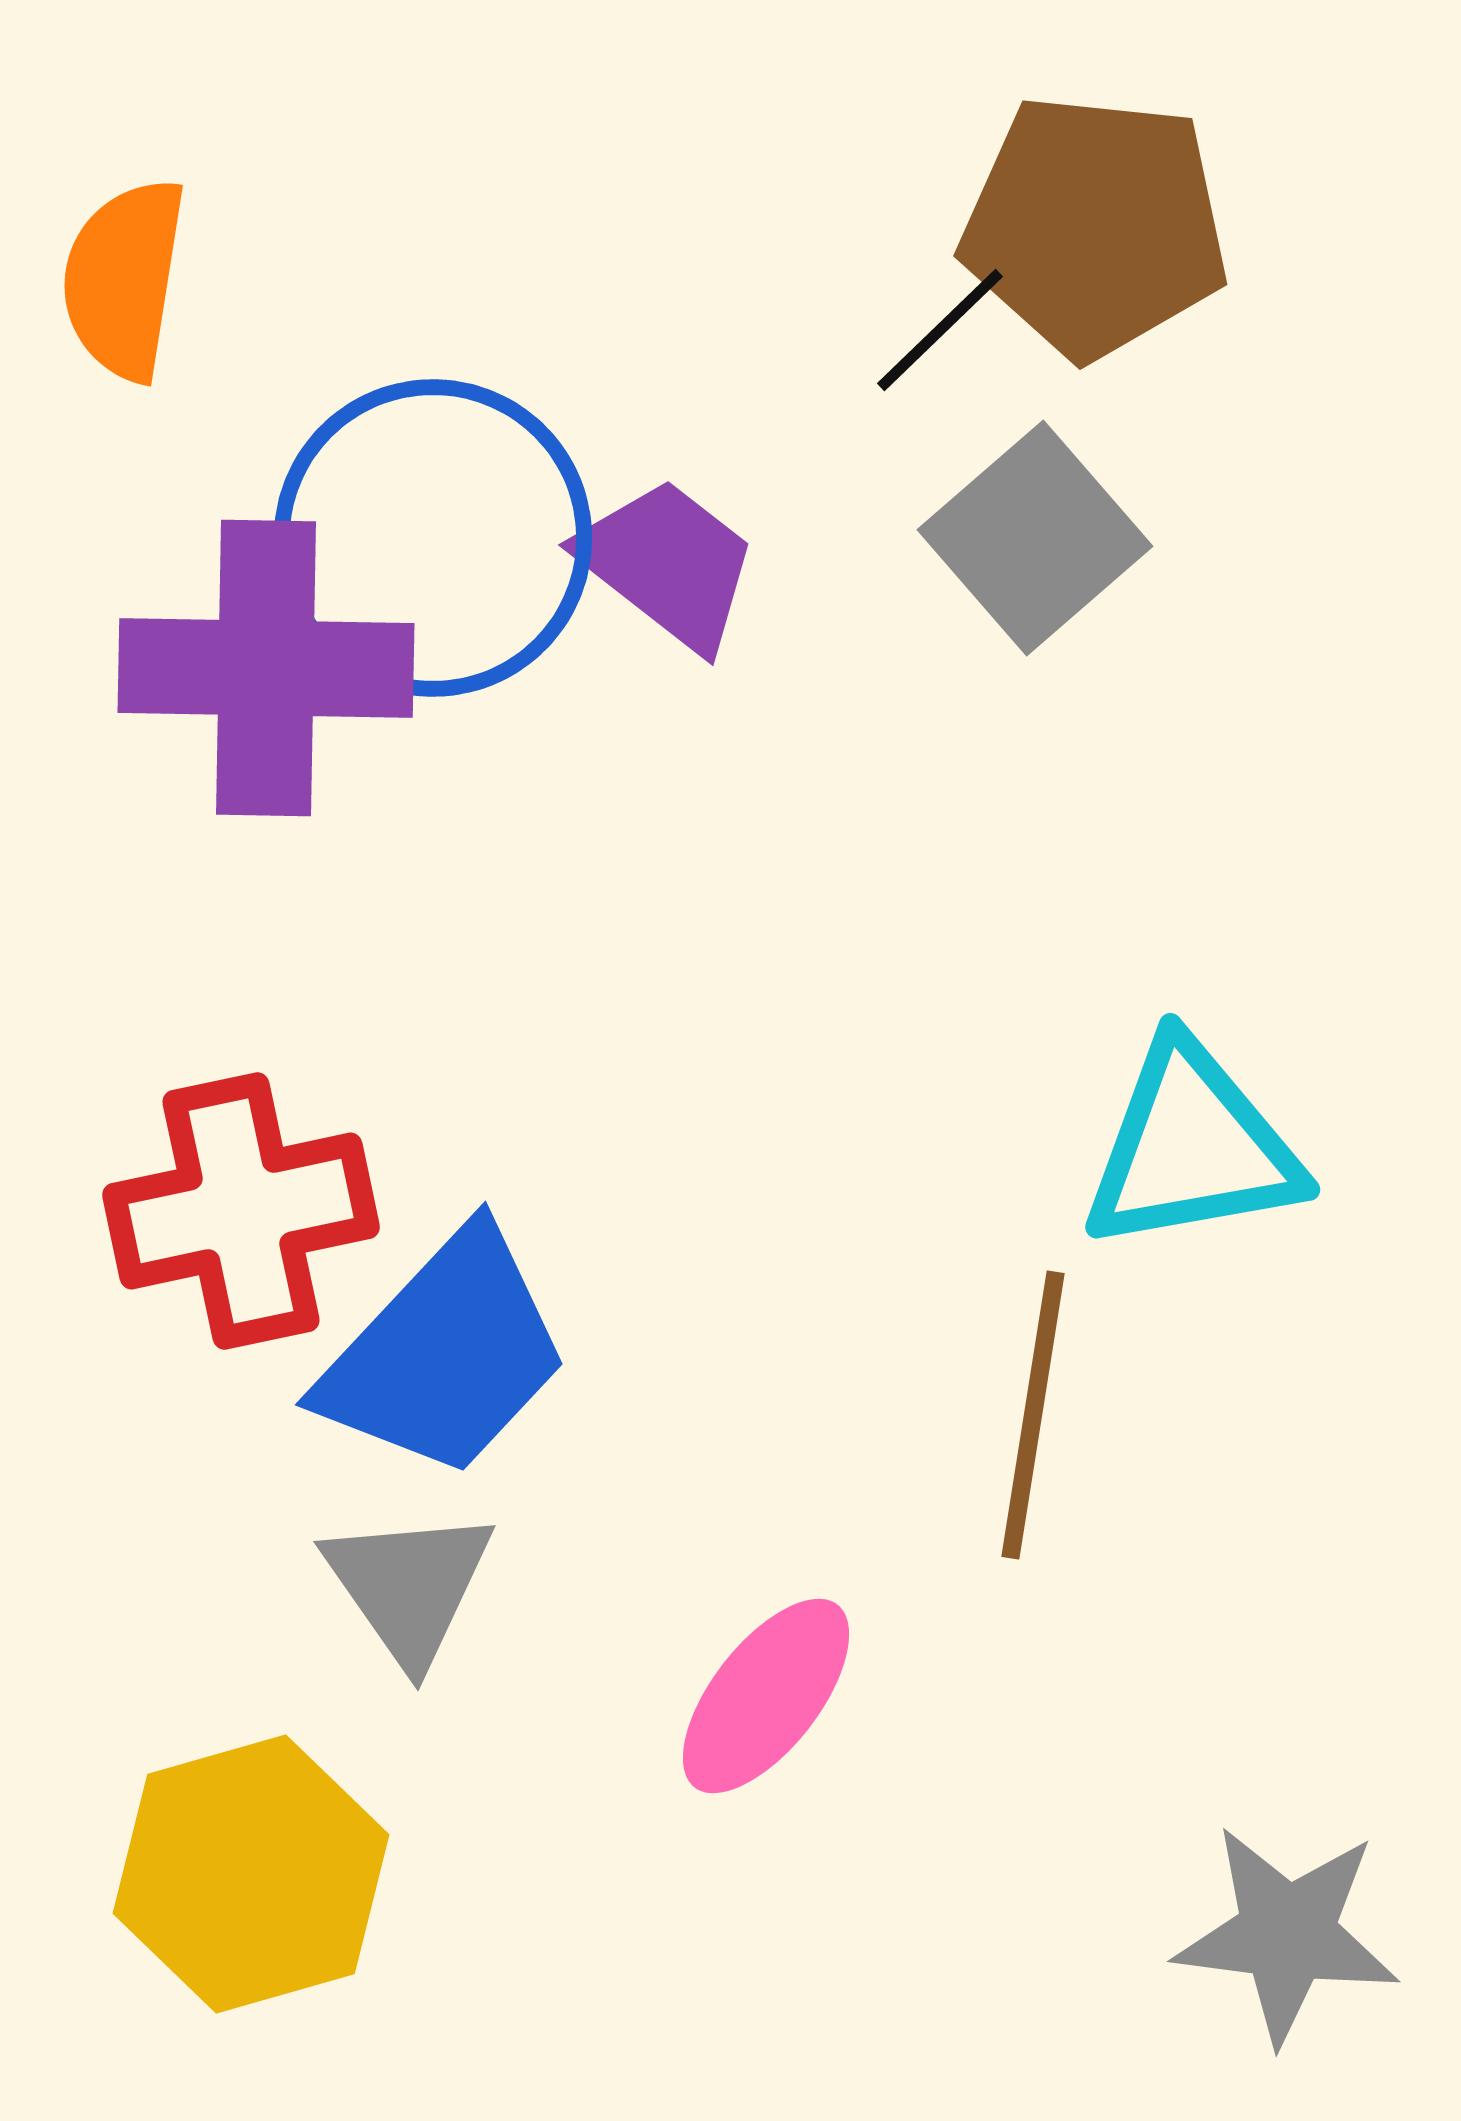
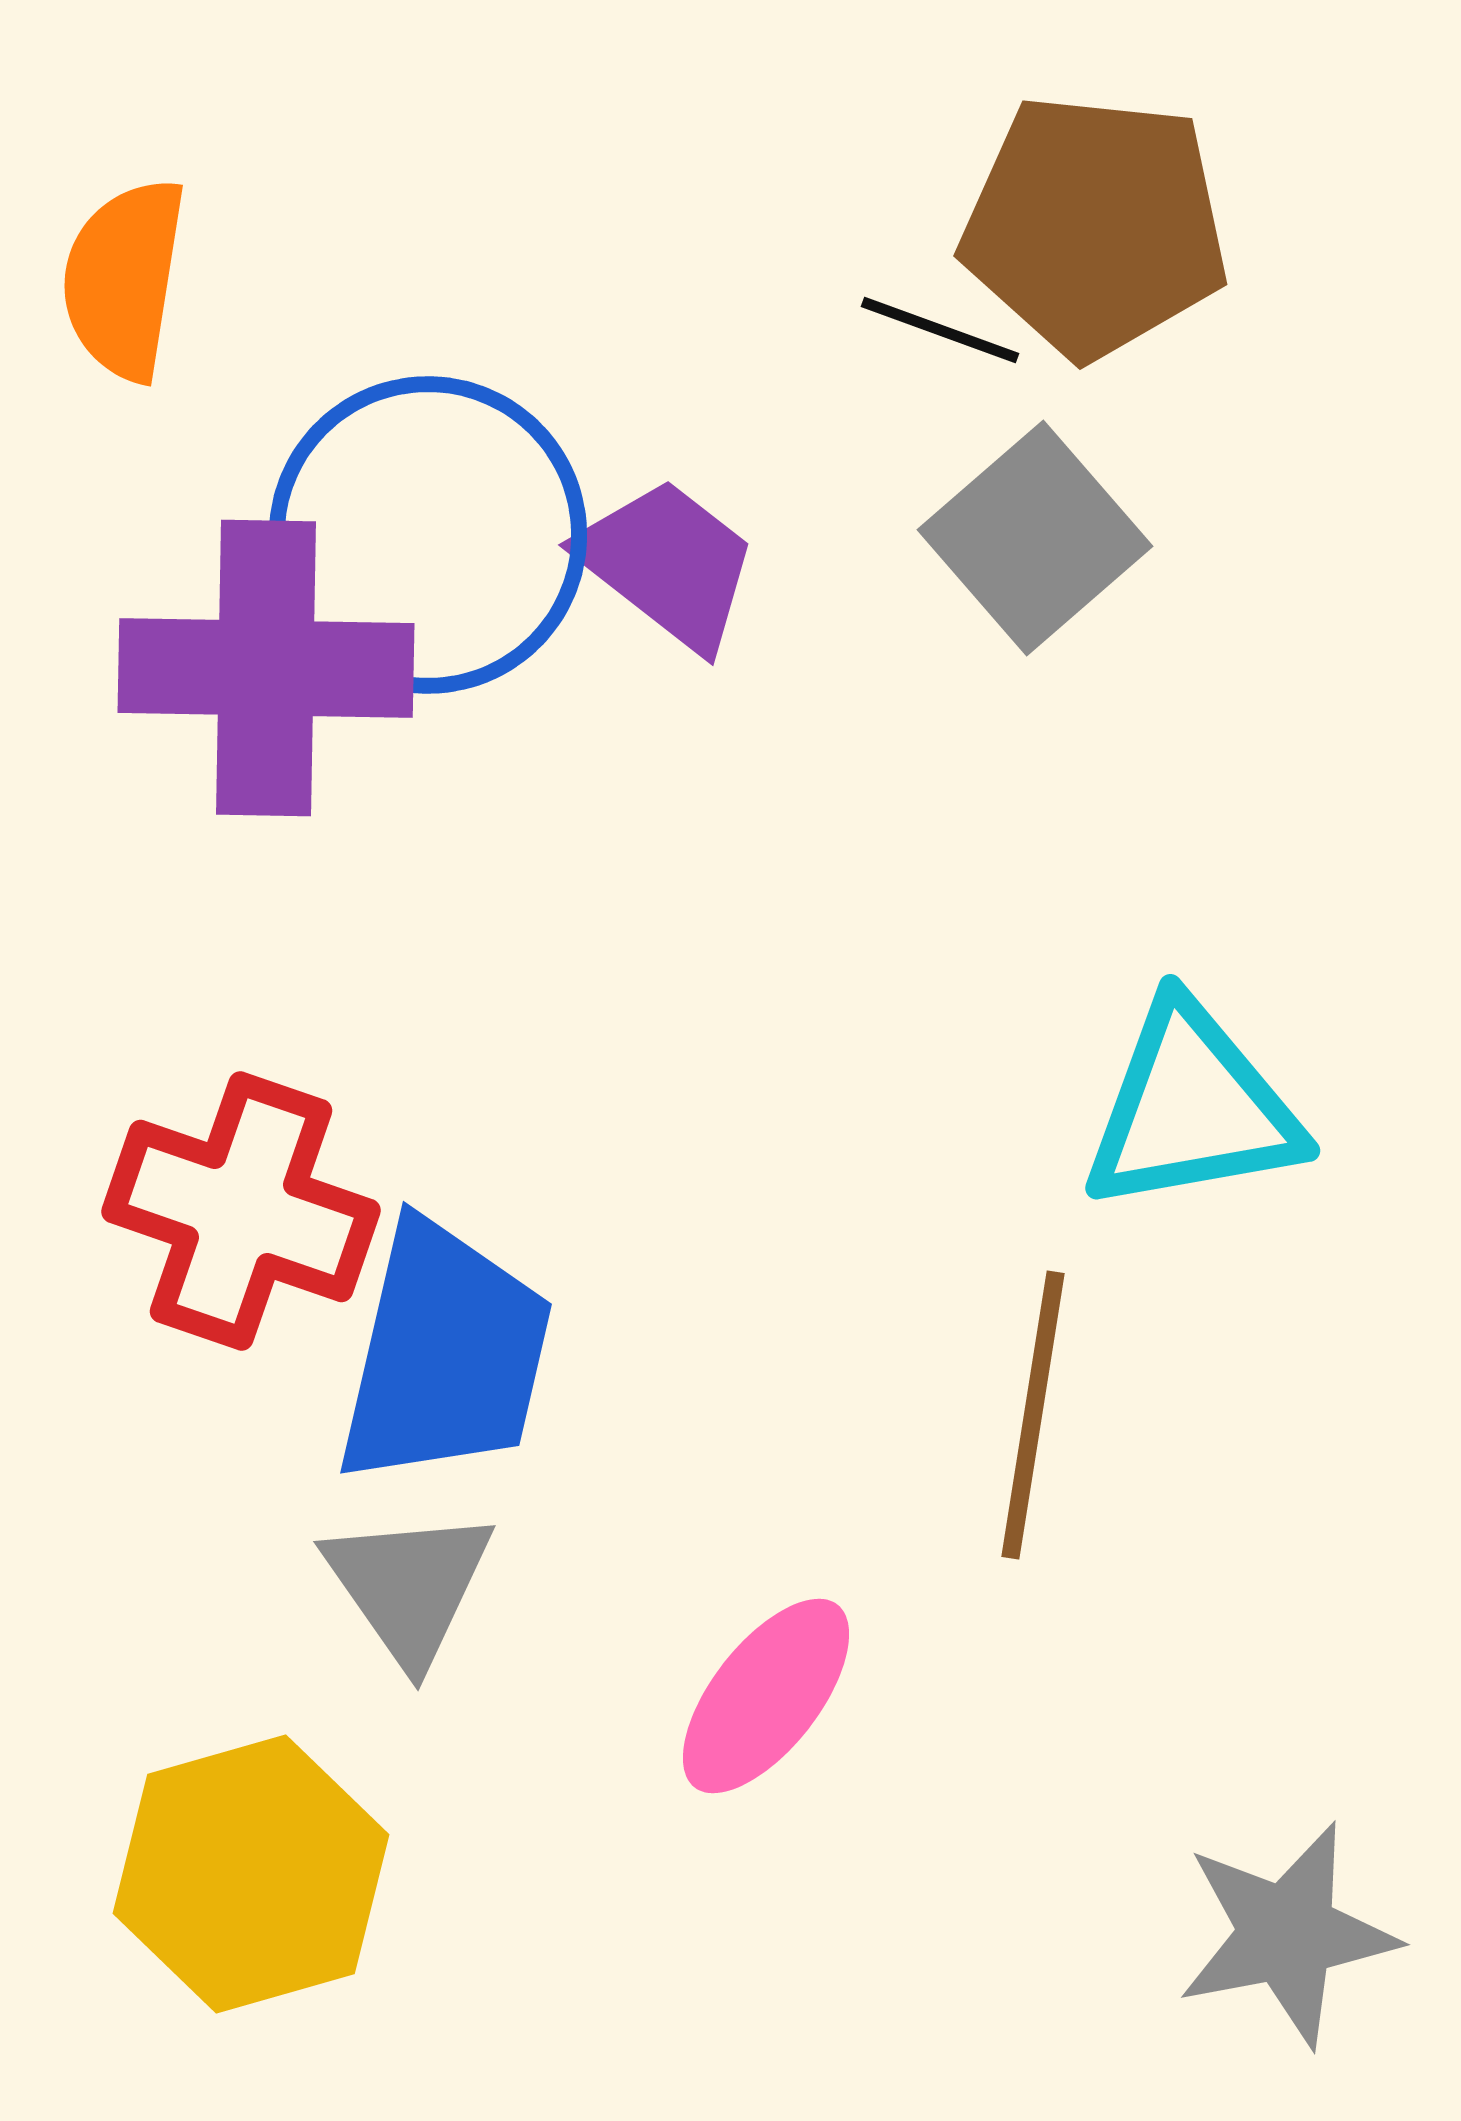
black line: rotated 64 degrees clockwise
blue circle: moved 5 px left, 3 px up
cyan triangle: moved 39 px up
red cross: rotated 31 degrees clockwise
blue trapezoid: rotated 30 degrees counterclockwise
gray star: rotated 18 degrees counterclockwise
